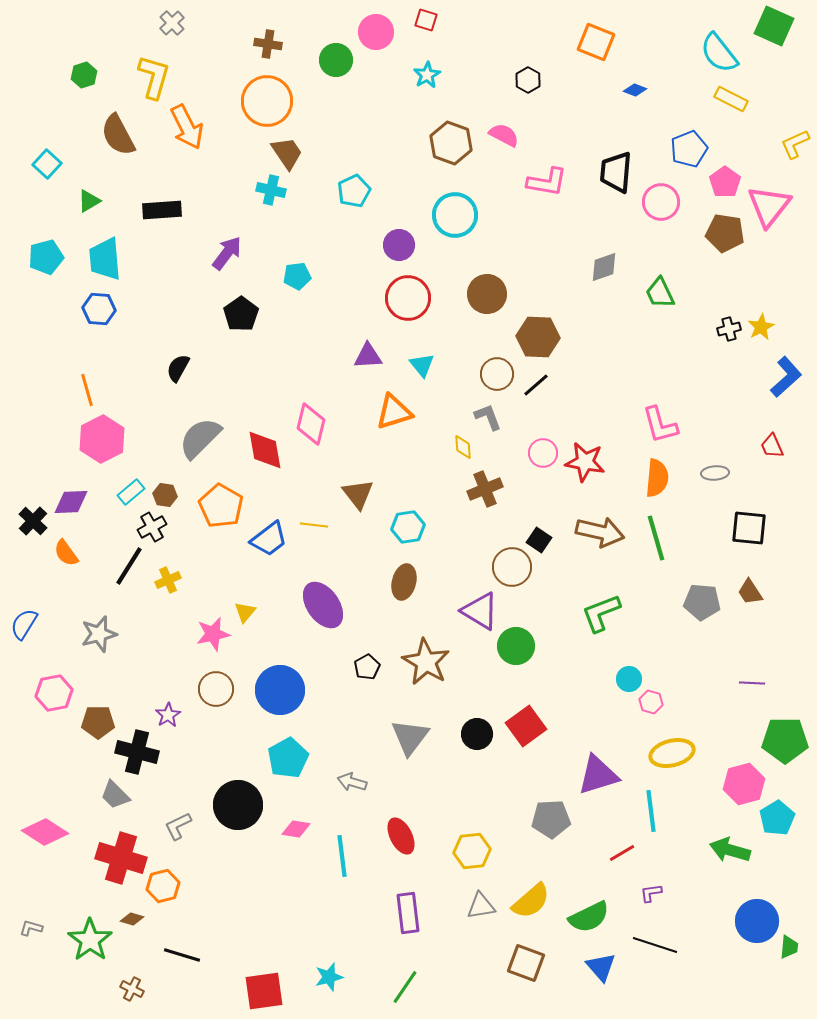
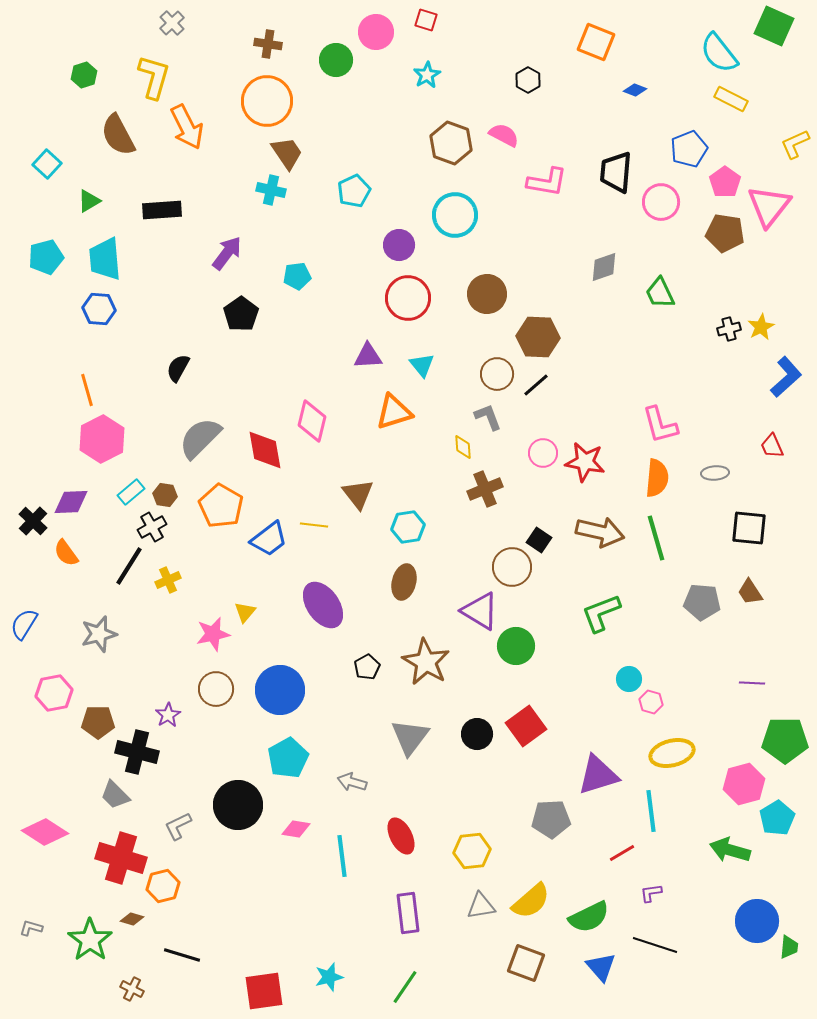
pink diamond at (311, 424): moved 1 px right, 3 px up
